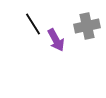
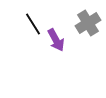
gray cross: moved 1 px right, 3 px up; rotated 20 degrees counterclockwise
